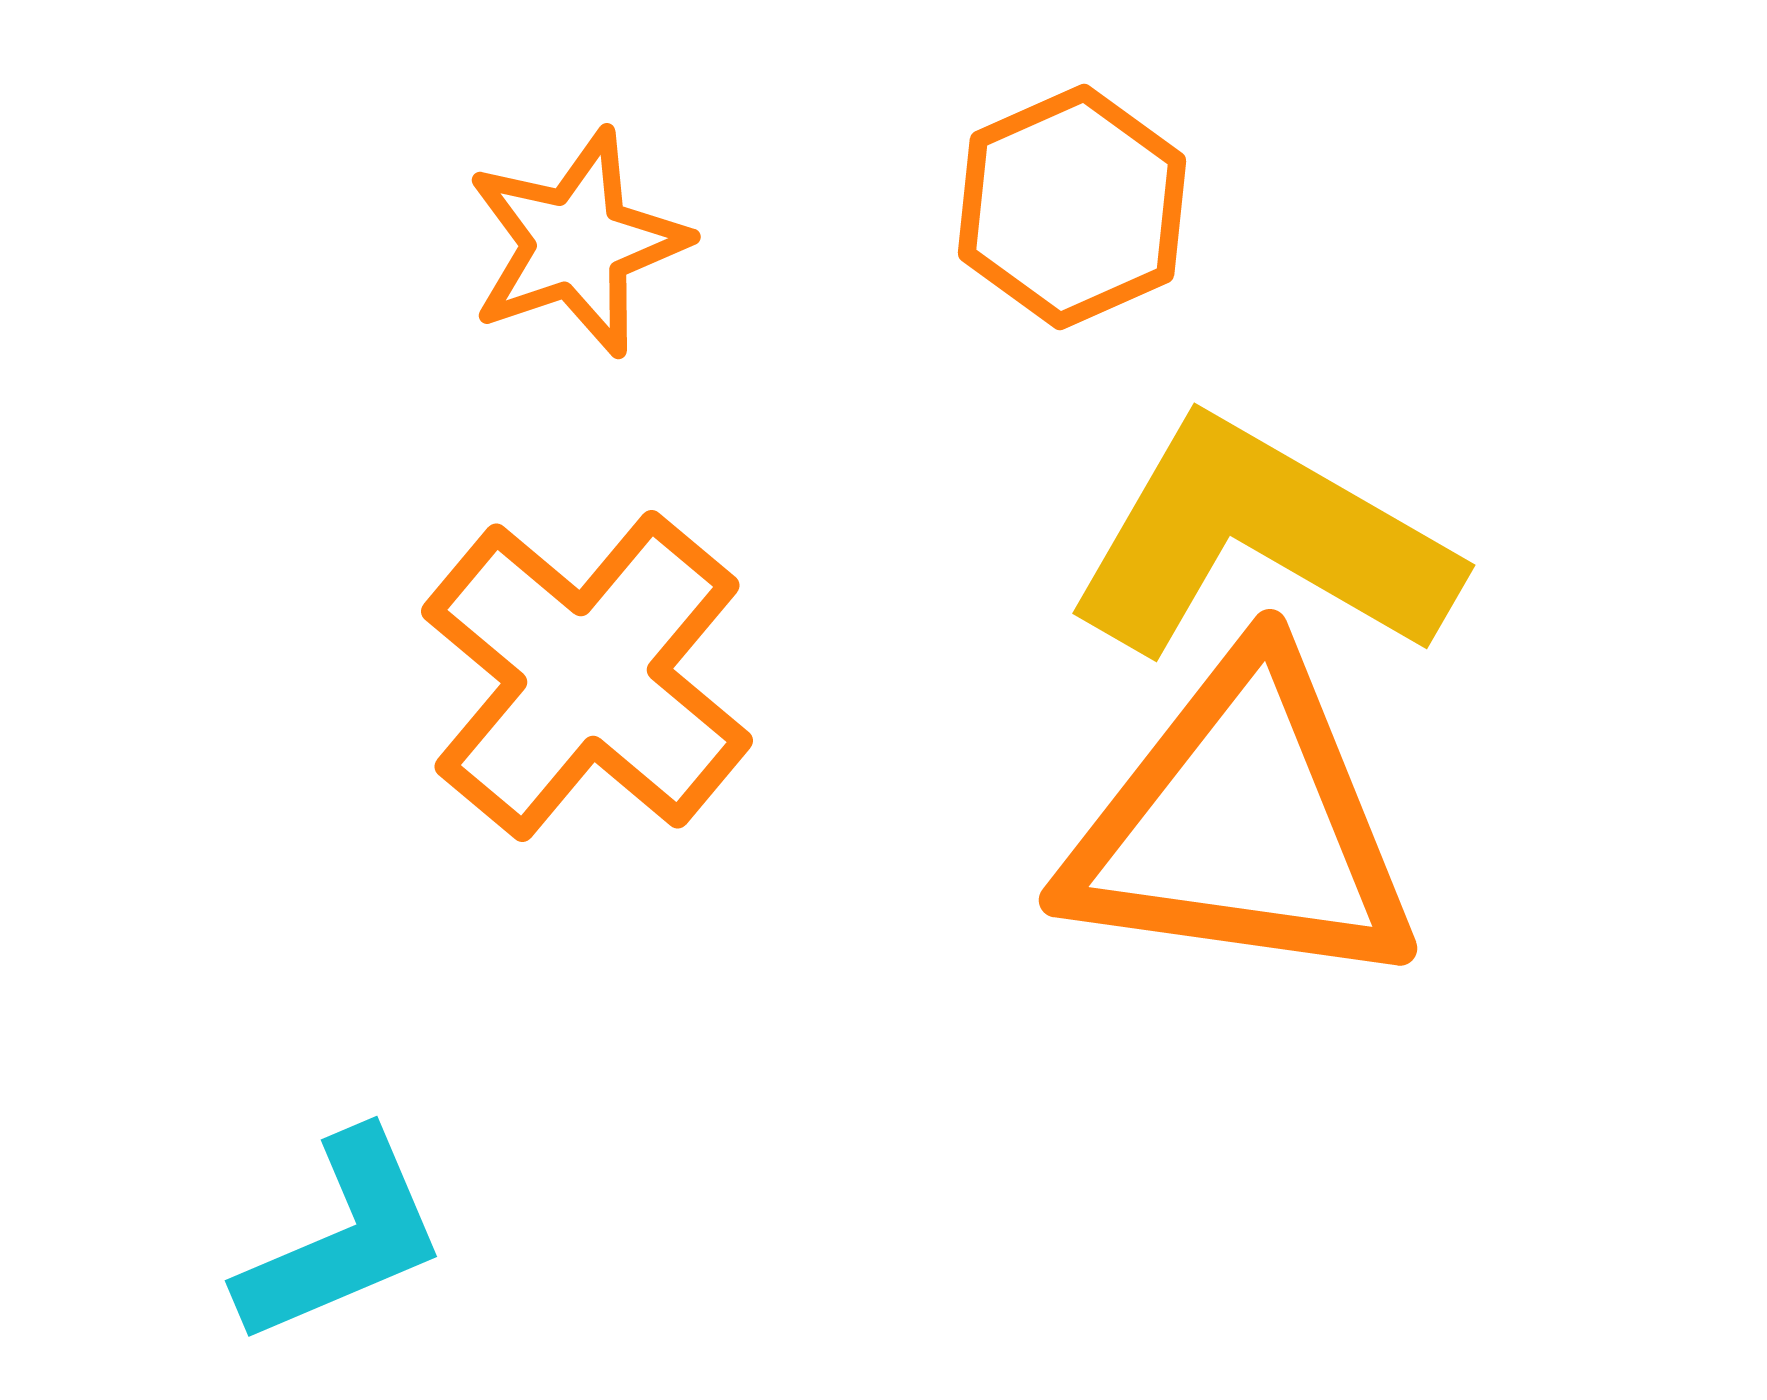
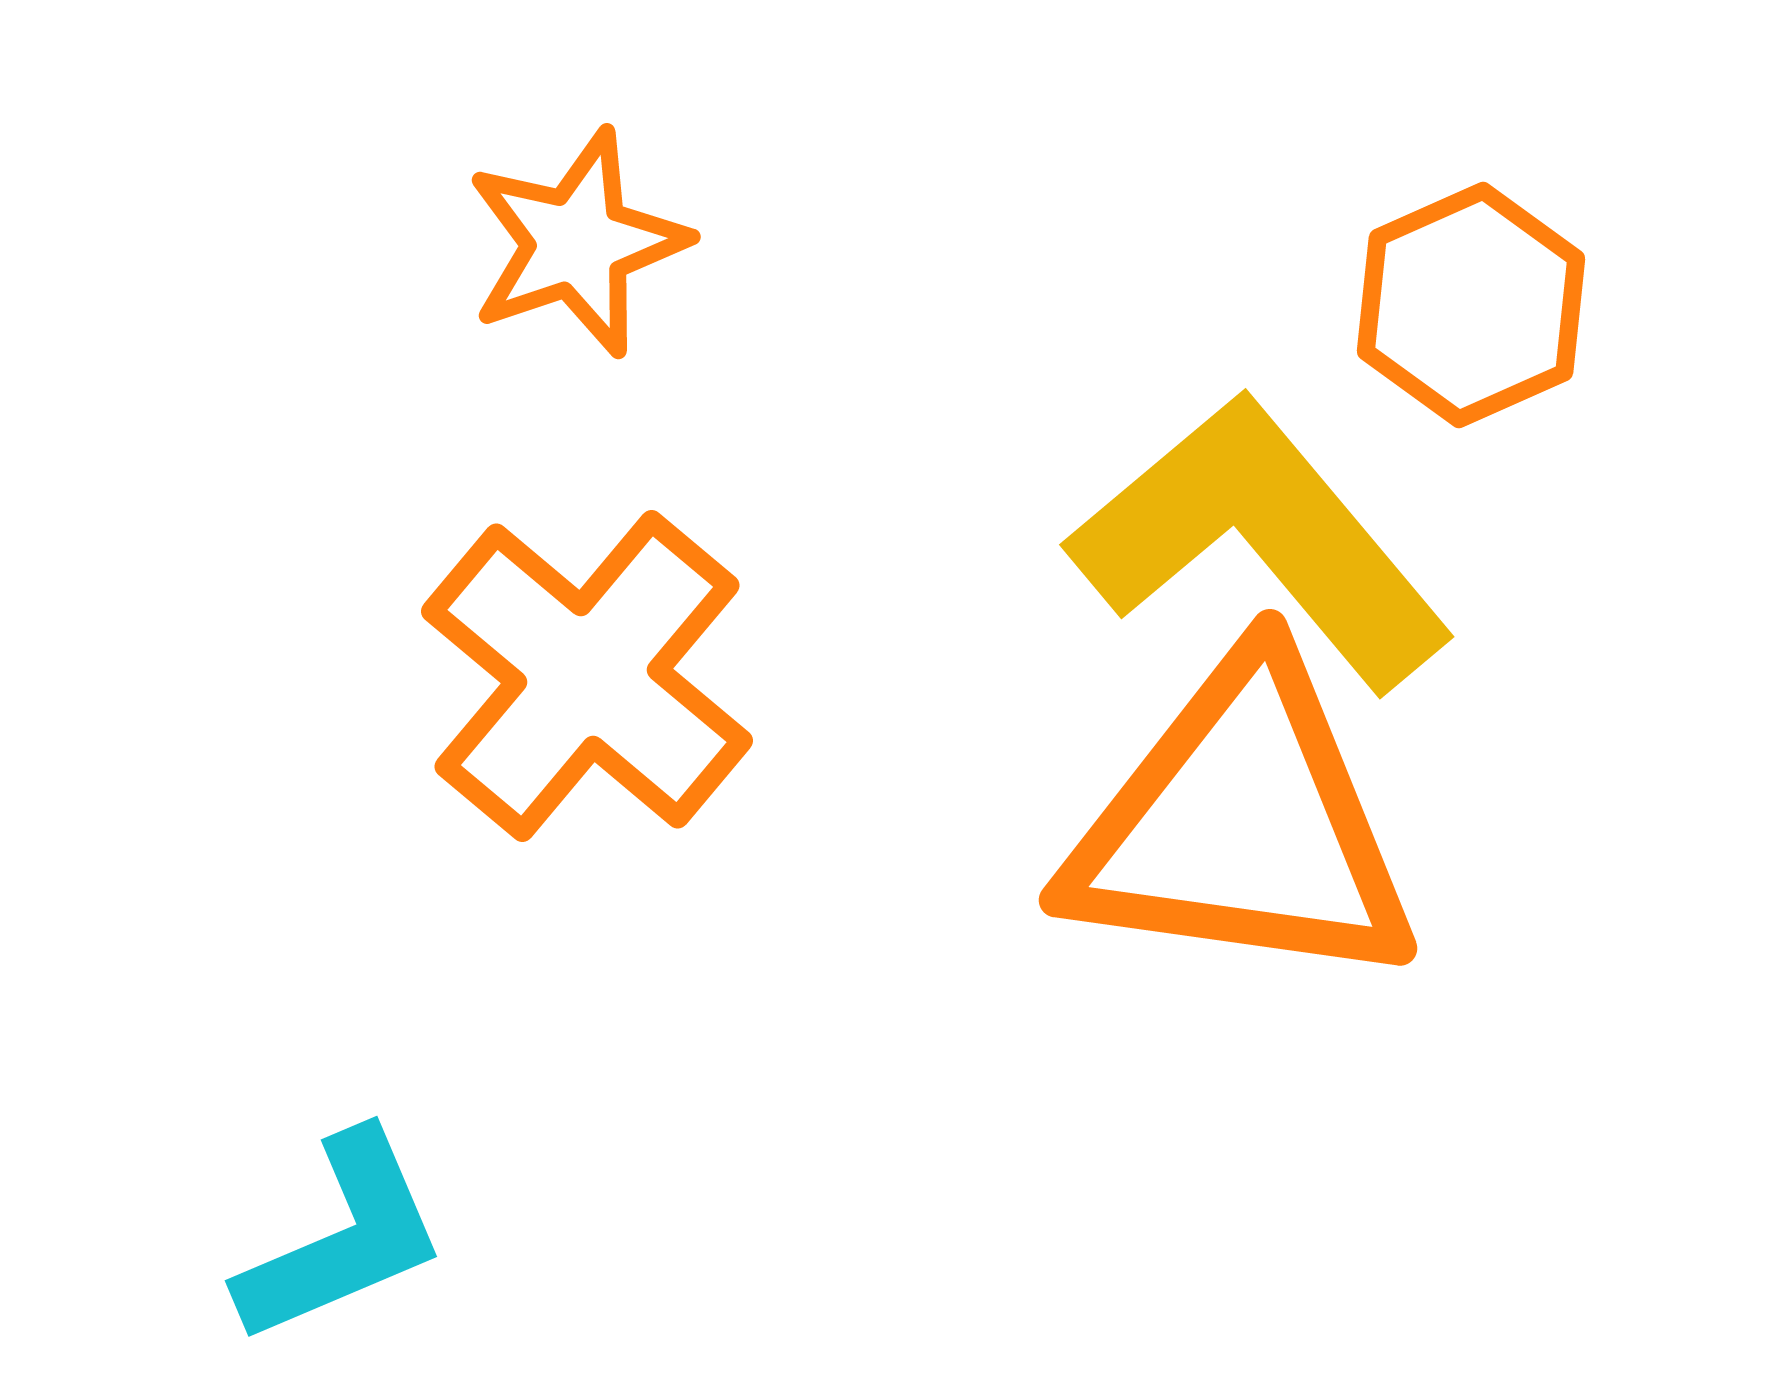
orange hexagon: moved 399 px right, 98 px down
yellow L-shape: rotated 20 degrees clockwise
